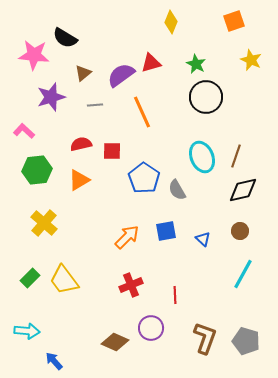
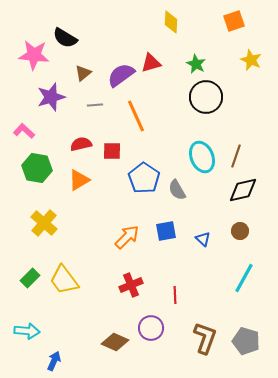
yellow diamond: rotated 20 degrees counterclockwise
orange line: moved 6 px left, 4 px down
green hexagon: moved 2 px up; rotated 16 degrees clockwise
cyan line: moved 1 px right, 4 px down
blue arrow: rotated 66 degrees clockwise
